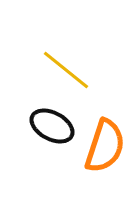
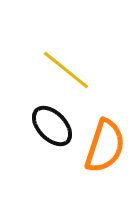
black ellipse: rotated 18 degrees clockwise
